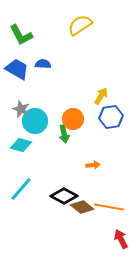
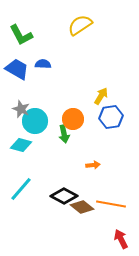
orange line: moved 2 px right, 3 px up
